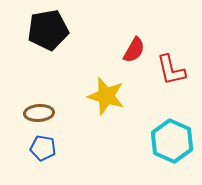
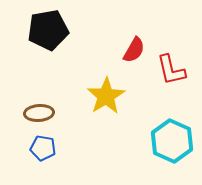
yellow star: rotated 24 degrees clockwise
